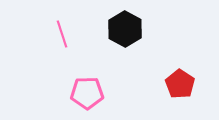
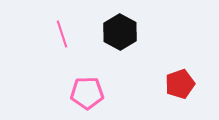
black hexagon: moved 5 px left, 3 px down
red pentagon: rotated 20 degrees clockwise
